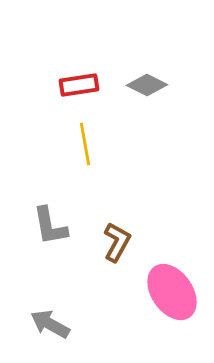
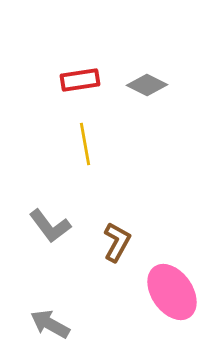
red rectangle: moved 1 px right, 5 px up
gray L-shape: rotated 27 degrees counterclockwise
